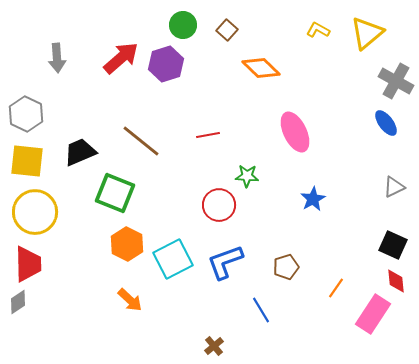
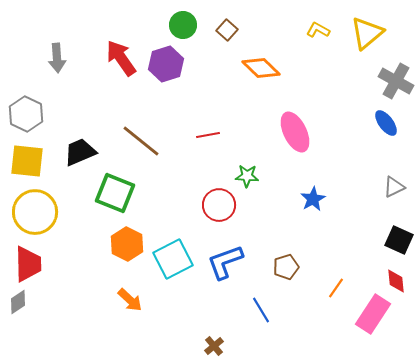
red arrow: rotated 84 degrees counterclockwise
black square: moved 6 px right, 5 px up
